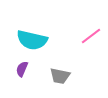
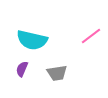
gray trapezoid: moved 3 px left, 3 px up; rotated 20 degrees counterclockwise
